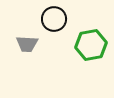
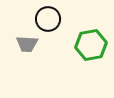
black circle: moved 6 px left
